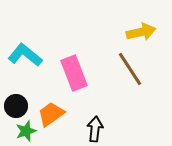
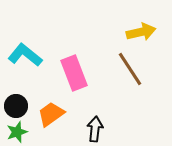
green star: moved 9 px left, 1 px down
